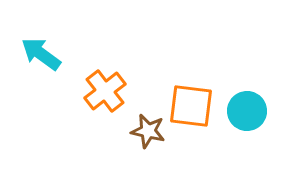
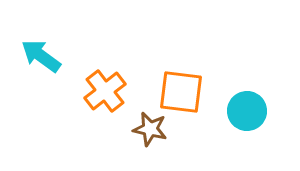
cyan arrow: moved 2 px down
orange square: moved 10 px left, 14 px up
brown star: moved 2 px right, 2 px up
